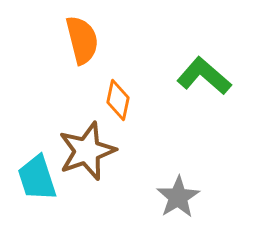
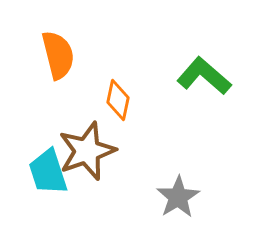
orange semicircle: moved 24 px left, 15 px down
cyan trapezoid: moved 11 px right, 6 px up
